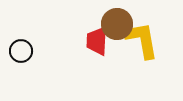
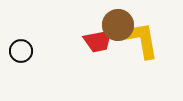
brown circle: moved 1 px right, 1 px down
red trapezoid: moved 1 px right; rotated 104 degrees counterclockwise
